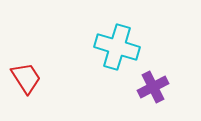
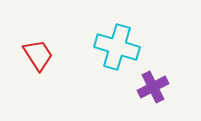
red trapezoid: moved 12 px right, 23 px up
